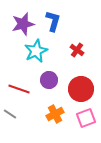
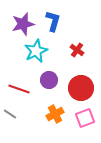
red circle: moved 1 px up
pink square: moved 1 px left
